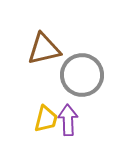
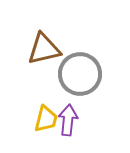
gray circle: moved 2 px left, 1 px up
purple arrow: rotated 8 degrees clockwise
